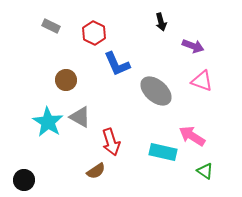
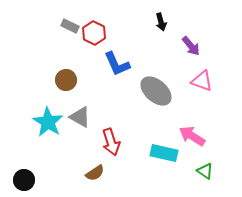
gray rectangle: moved 19 px right
purple arrow: moved 2 px left; rotated 30 degrees clockwise
cyan rectangle: moved 1 px right, 1 px down
brown semicircle: moved 1 px left, 2 px down
